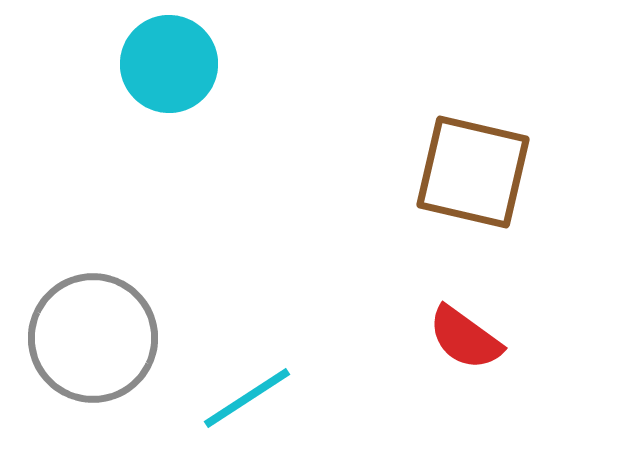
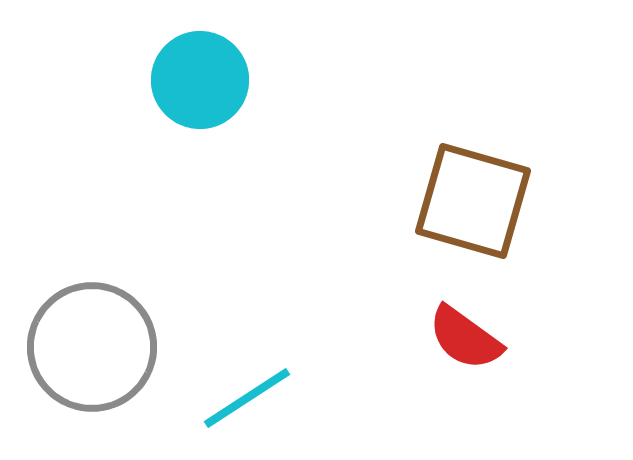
cyan circle: moved 31 px right, 16 px down
brown square: moved 29 px down; rotated 3 degrees clockwise
gray circle: moved 1 px left, 9 px down
